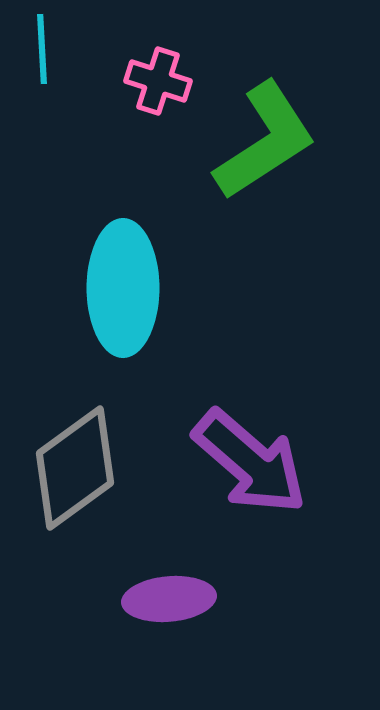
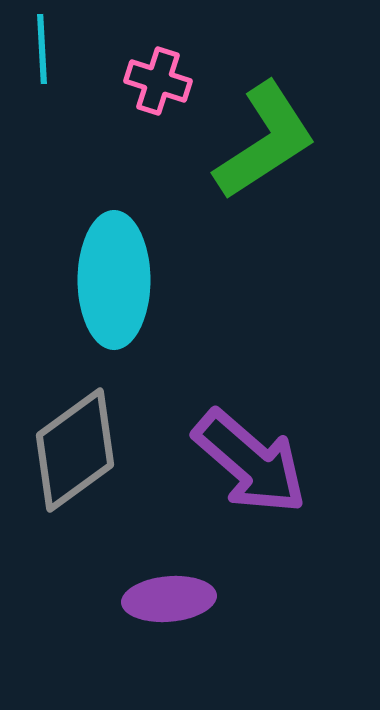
cyan ellipse: moved 9 px left, 8 px up
gray diamond: moved 18 px up
